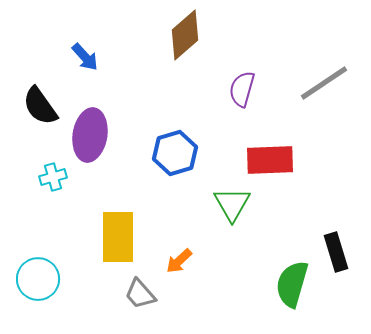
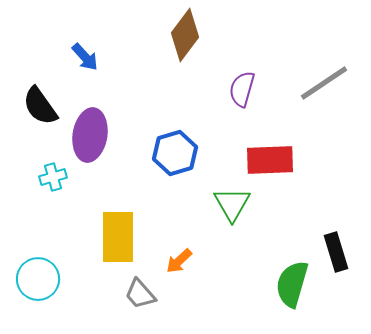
brown diamond: rotated 12 degrees counterclockwise
